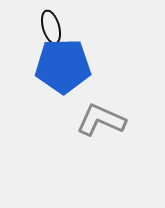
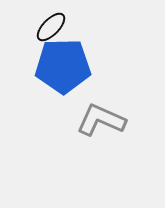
black ellipse: rotated 60 degrees clockwise
